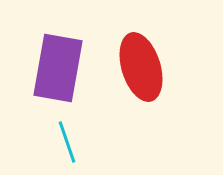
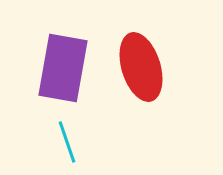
purple rectangle: moved 5 px right
